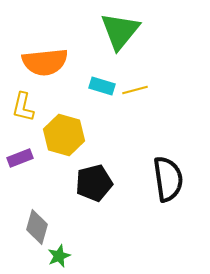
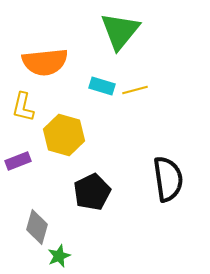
purple rectangle: moved 2 px left, 3 px down
black pentagon: moved 2 px left, 9 px down; rotated 12 degrees counterclockwise
